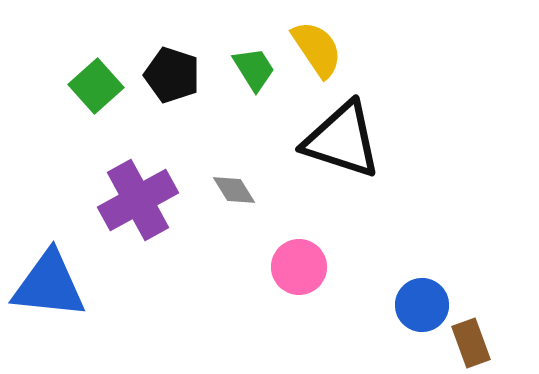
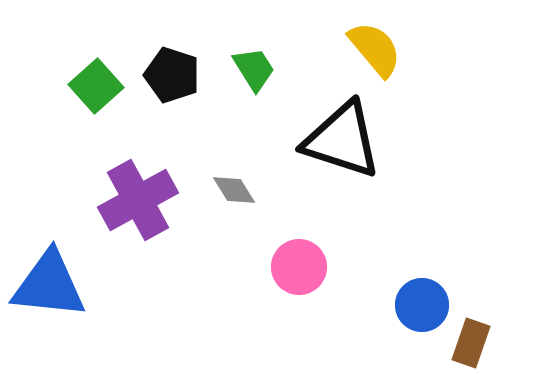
yellow semicircle: moved 58 px right; rotated 6 degrees counterclockwise
brown rectangle: rotated 39 degrees clockwise
